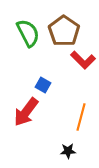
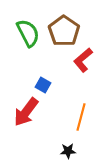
red L-shape: rotated 95 degrees clockwise
